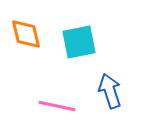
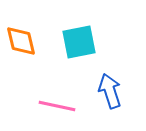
orange diamond: moved 5 px left, 7 px down
